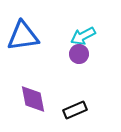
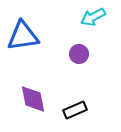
cyan arrow: moved 10 px right, 19 px up
